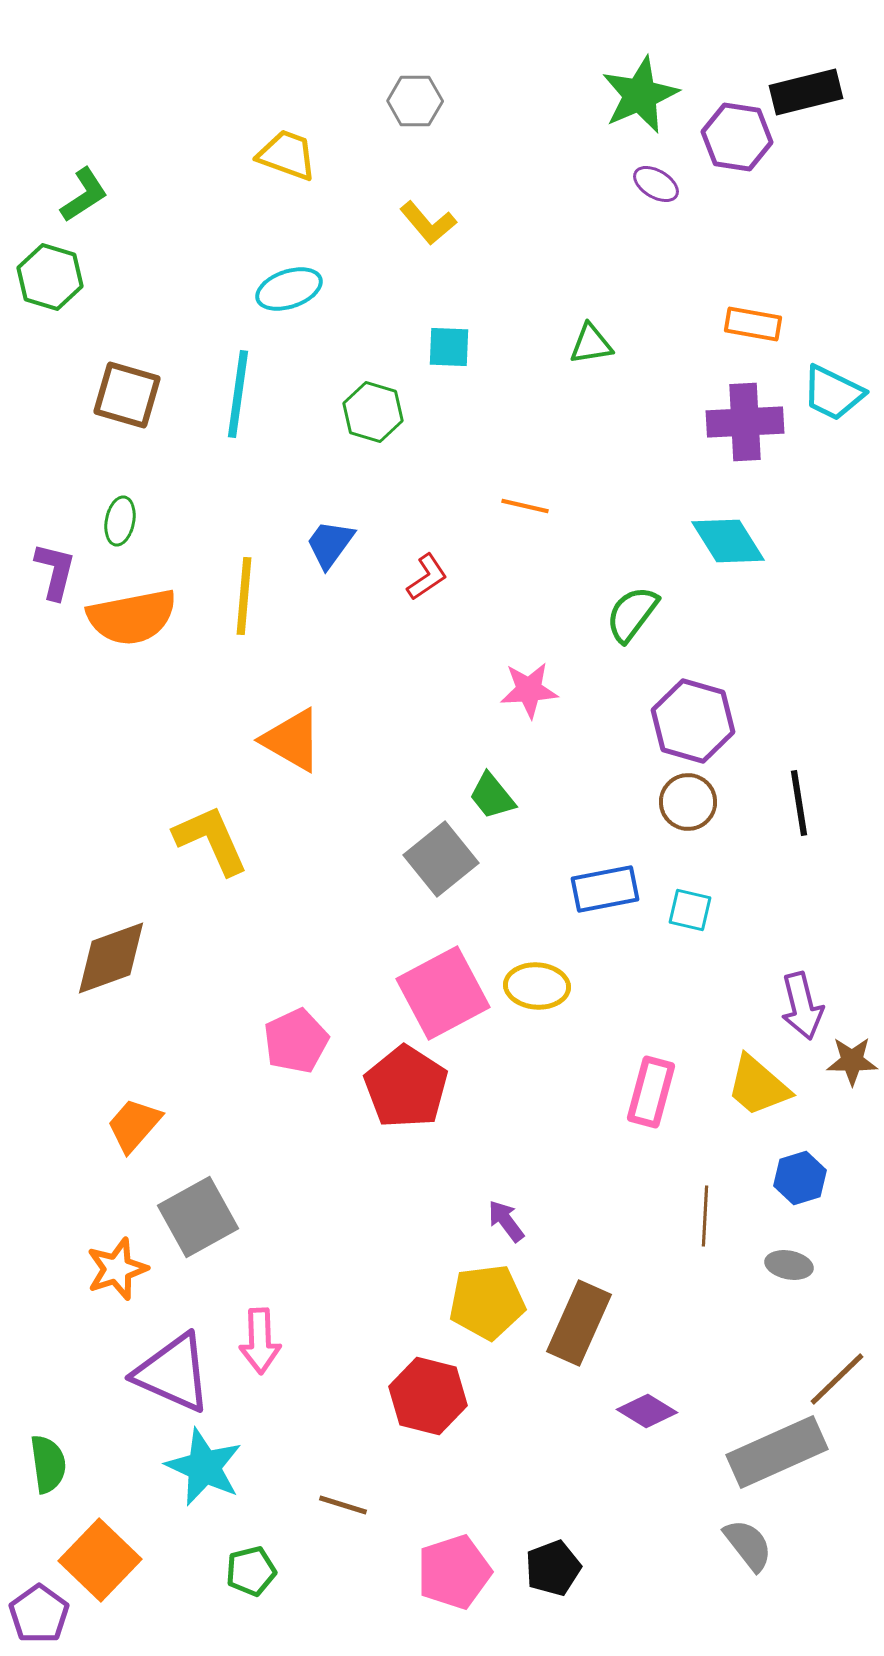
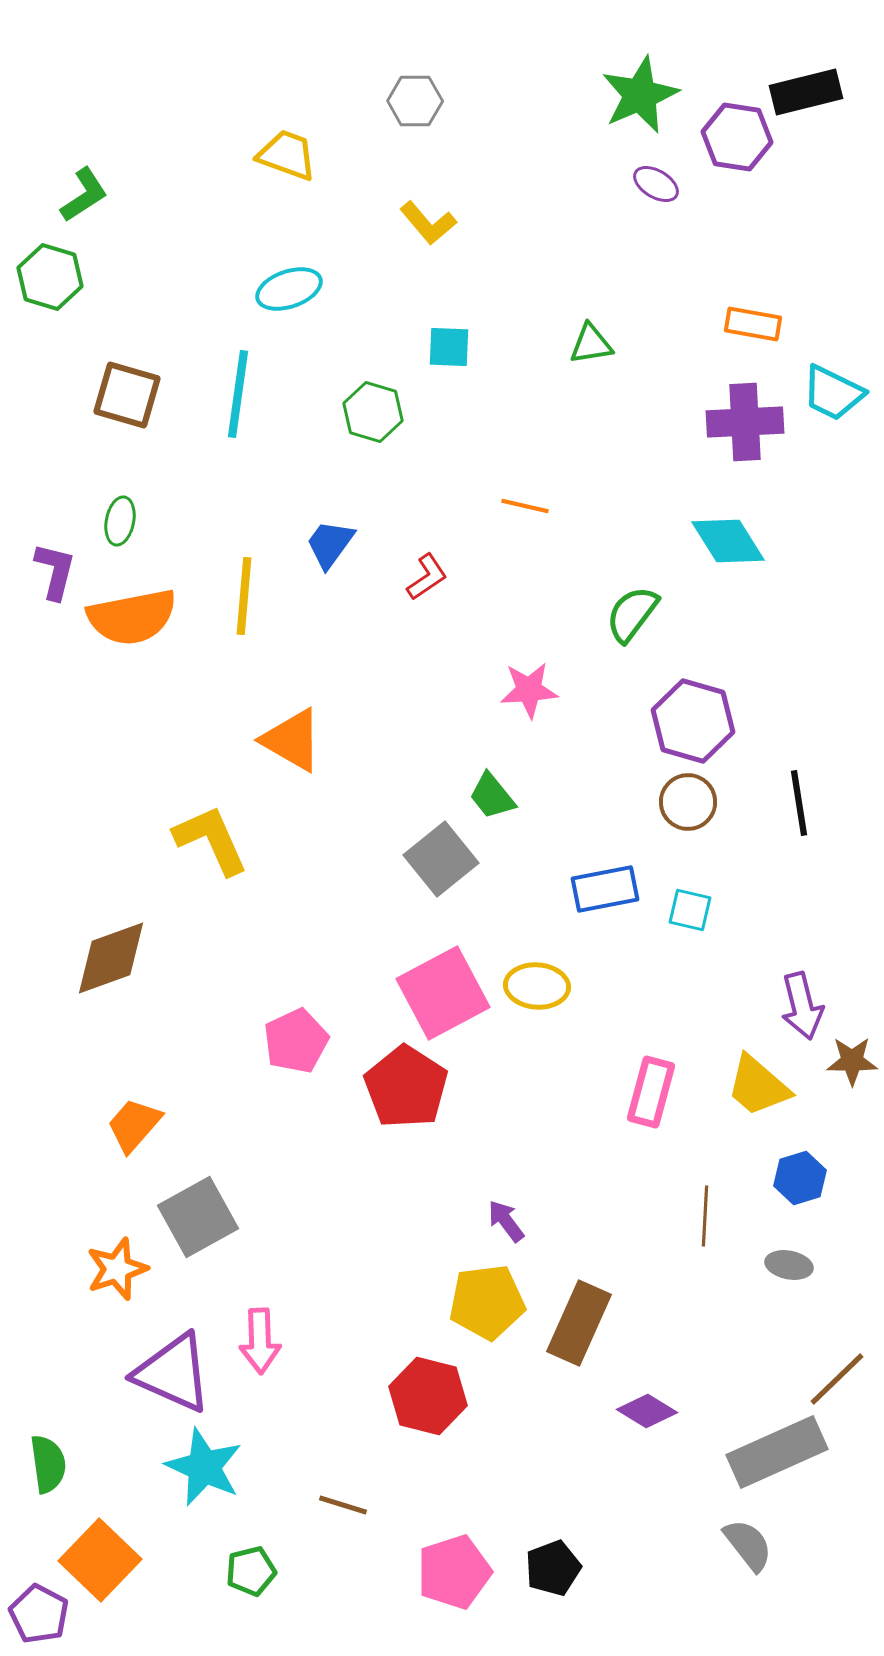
purple pentagon at (39, 1614): rotated 8 degrees counterclockwise
